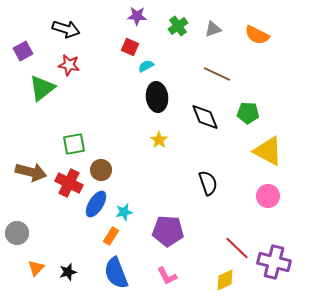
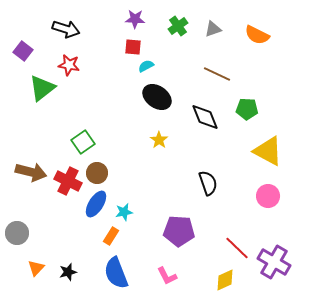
purple star: moved 2 px left, 3 px down
red square: moved 3 px right; rotated 18 degrees counterclockwise
purple square: rotated 24 degrees counterclockwise
black ellipse: rotated 48 degrees counterclockwise
green pentagon: moved 1 px left, 4 px up
green square: moved 9 px right, 2 px up; rotated 25 degrees counterclockwise
brown circle: moved 4 px left, 3 px down
red cross: moved 1 px left, 2 px up
purple pentagon: moved 11 px right
purple cross: rotated 16 degrees clockwise
